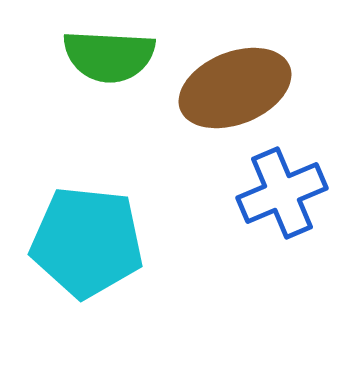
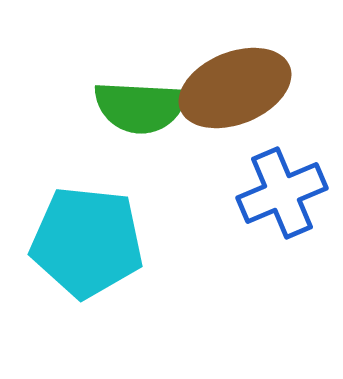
green semicircle: moved 31 px right, 51 px down
